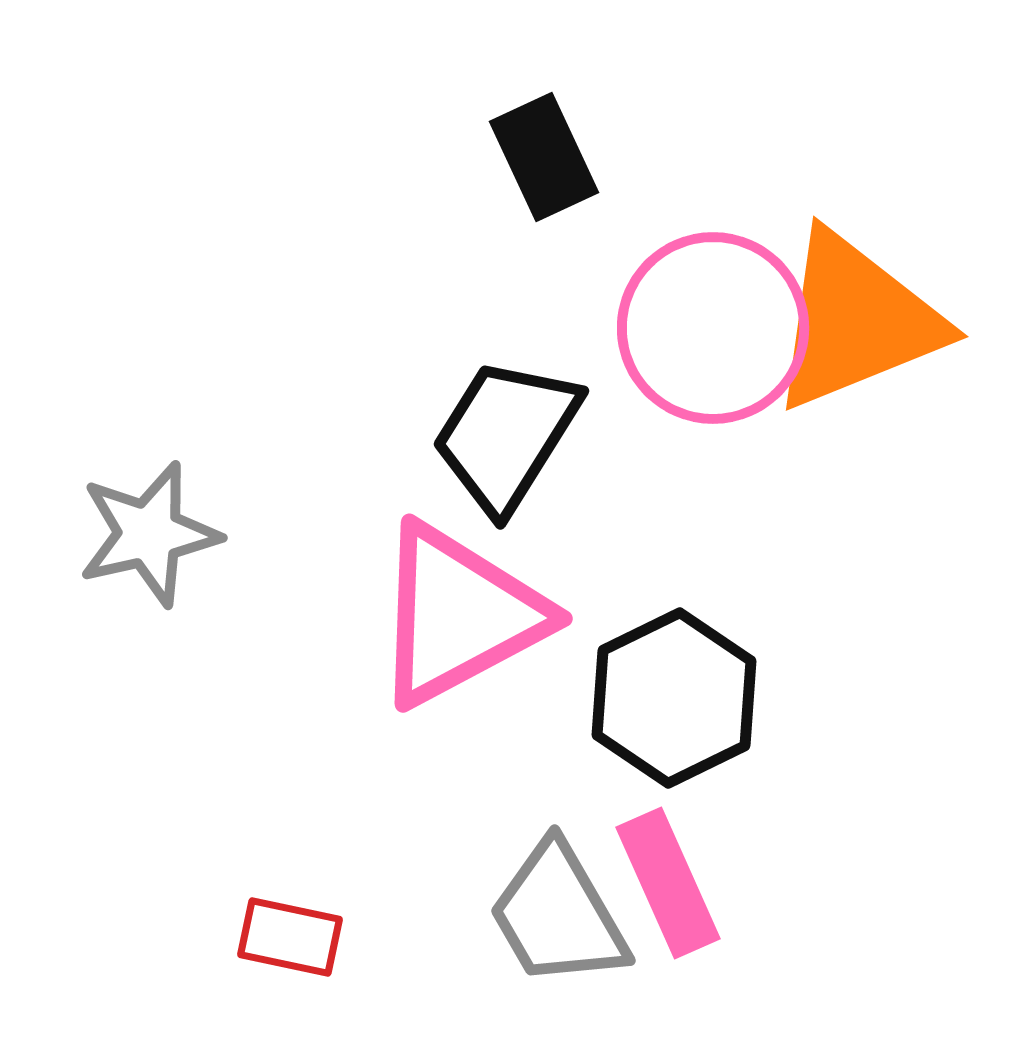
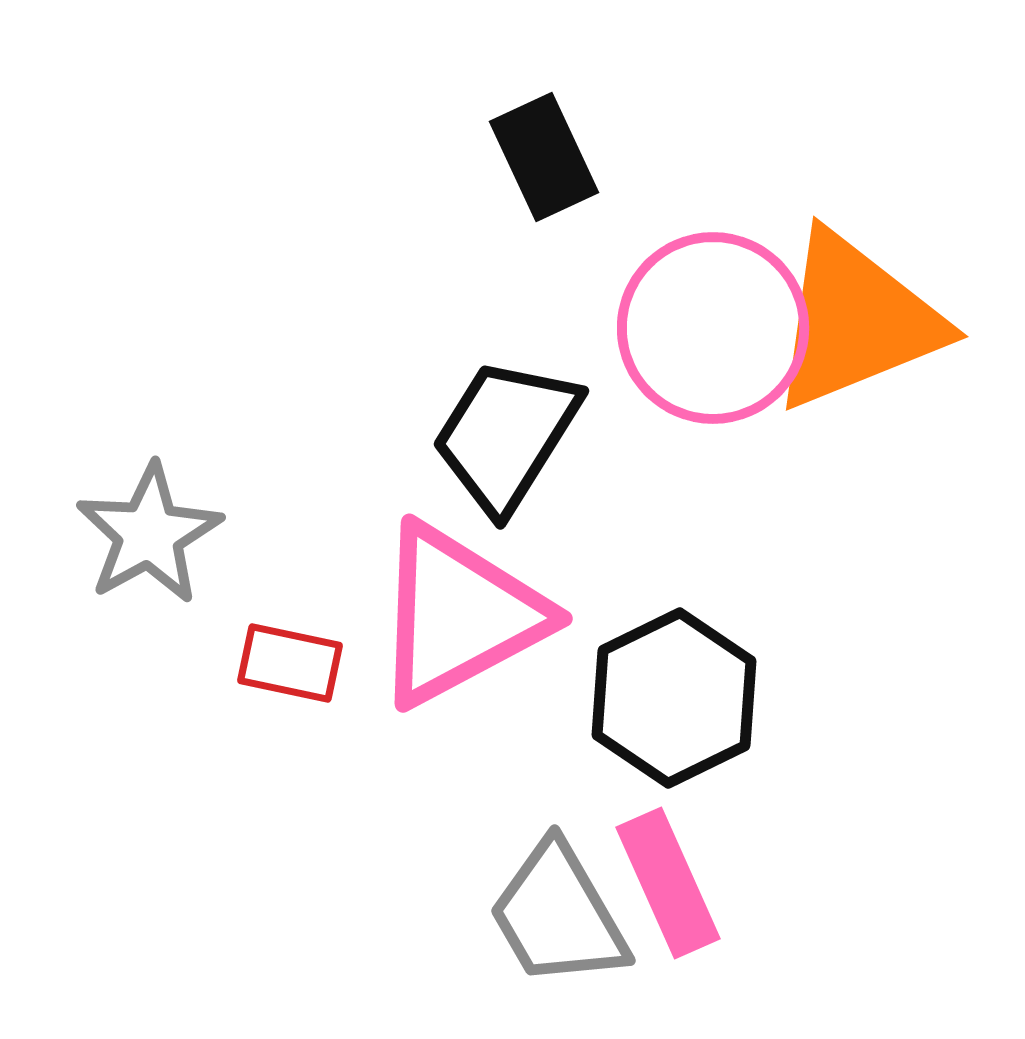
gray star: rotated 16 degrees counterclockwise
red rectangle: moved 274 px up
